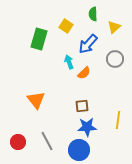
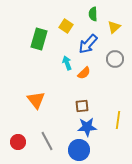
cyan arrow: moved 2 px left, 1 px down
